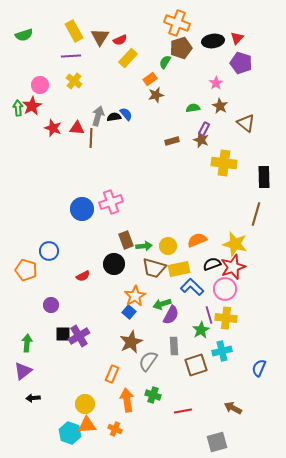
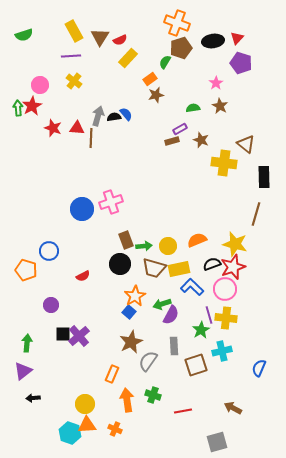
brown triangle at (246, 123): moved 21 px down
purple rectangle at (204, 129): moved 24 px left; rotated 32 degrees clockwise
black circle at (114, 264): moved 6 px right
purple cross at (79, 336): rotated 10 degrees counterclockwise
